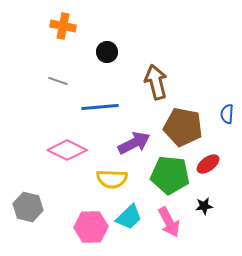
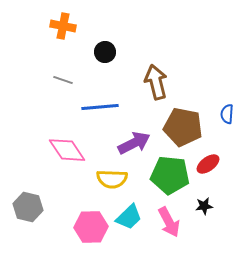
black circle: moved 2 px left
gray line: moved 5 px right, 1 px up
pink diamond: rotated 30 degrees clockwise
